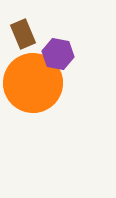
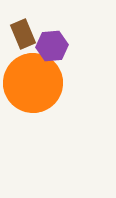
purple hexagon: moved 6 px left, 8 px up; rotated 16 degrees counterclockwise
